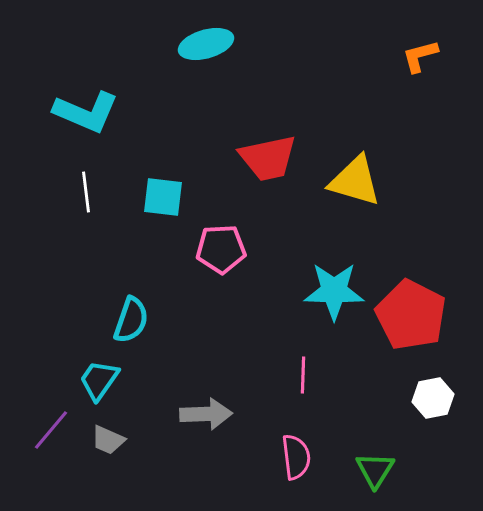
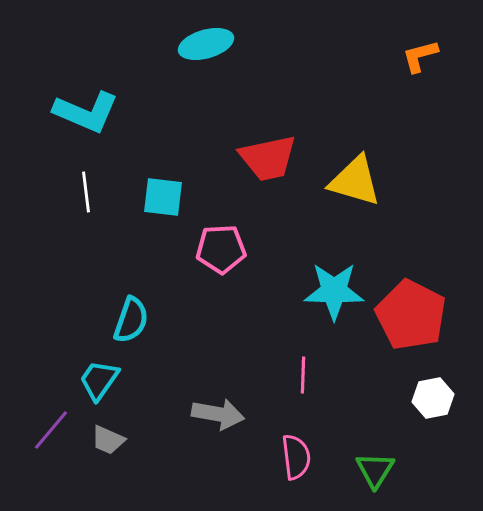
gray arrow: moved 12 px right; rotated 12 degrees clockwise
